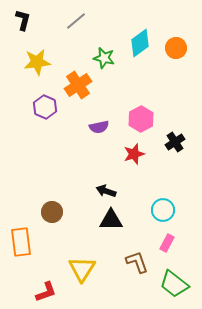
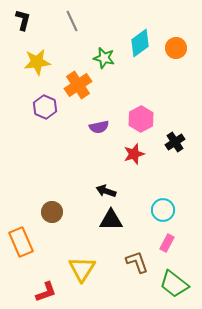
gray line: moved 4 px left; rotated 75 degrees counterclockwise
orange rectangle: rotated 16 degrees counterclockwise
